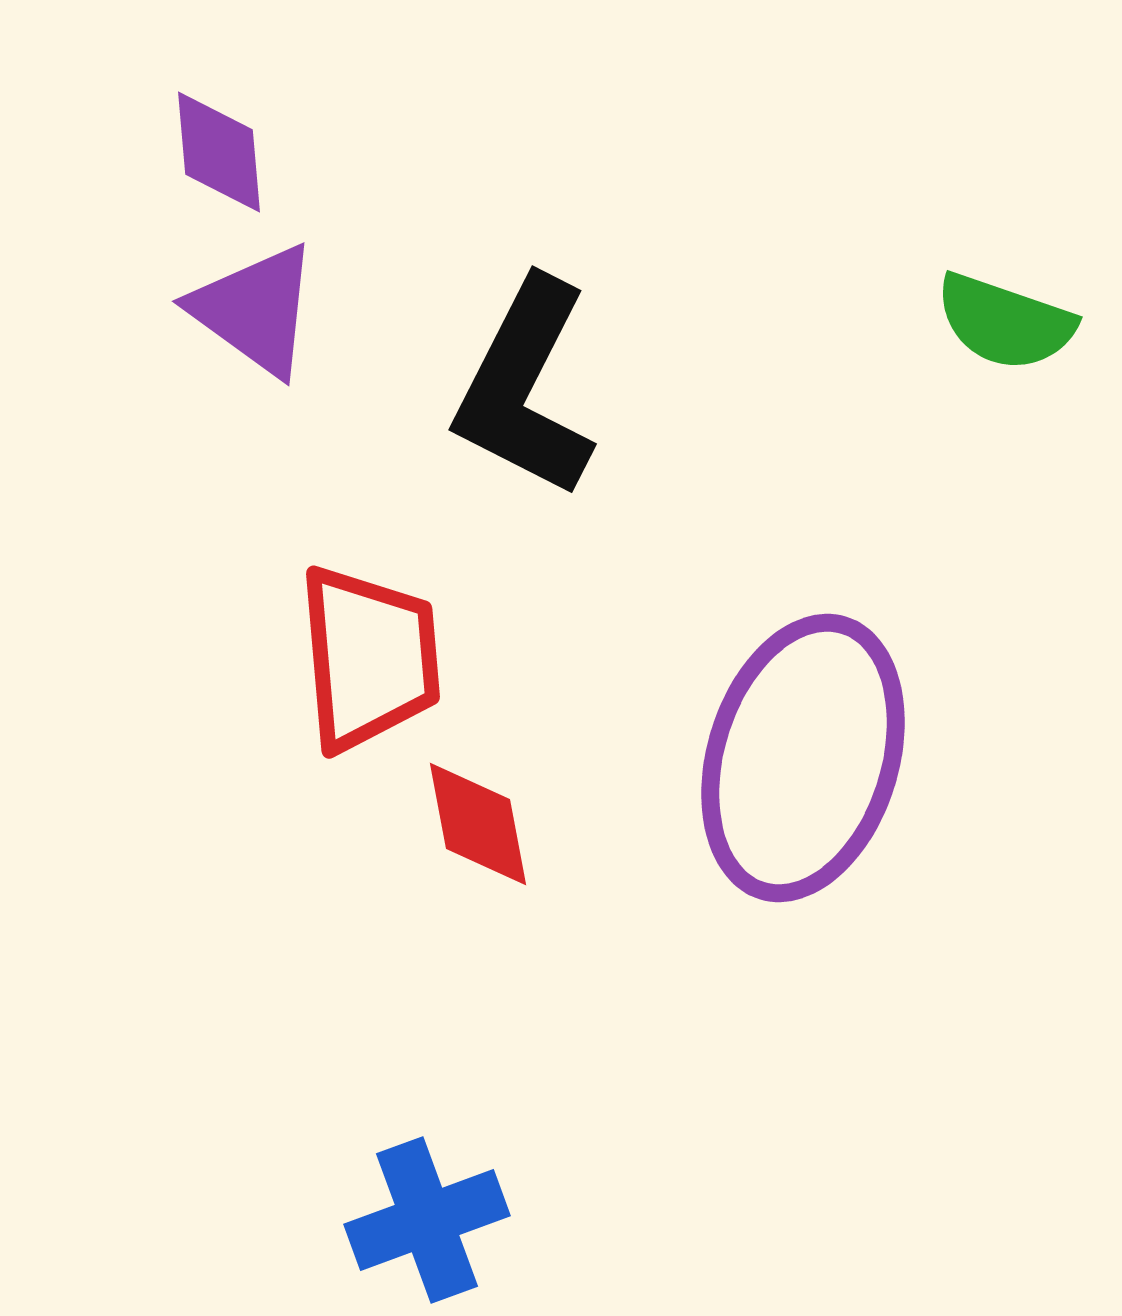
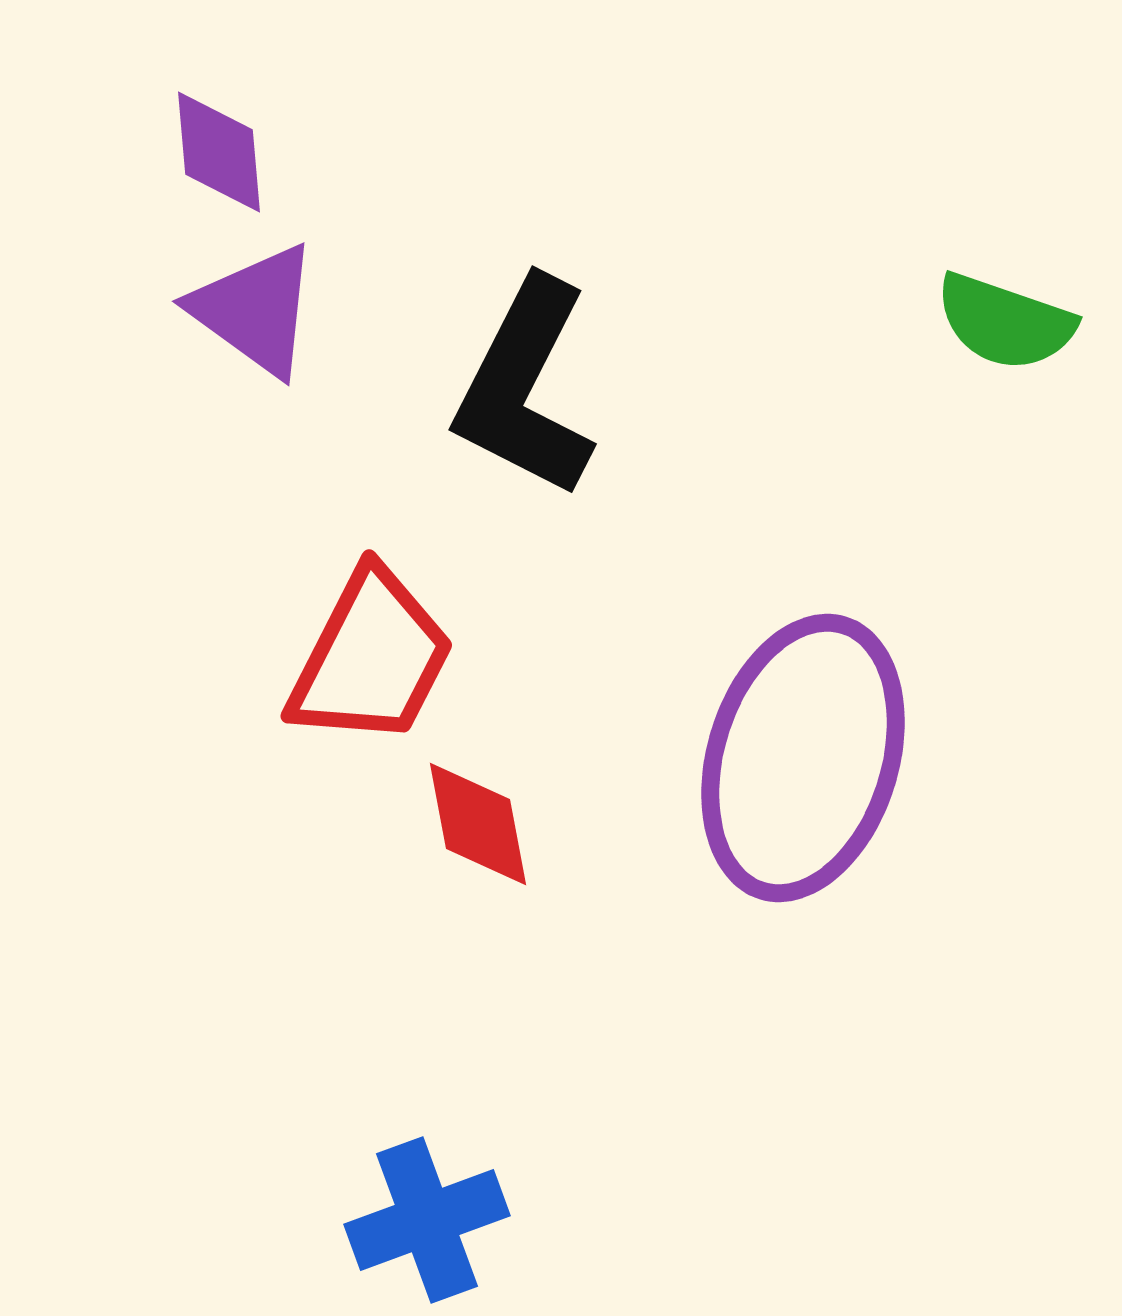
red trapezoid: moved 2 px right; rotated 32 degrees clockwise
